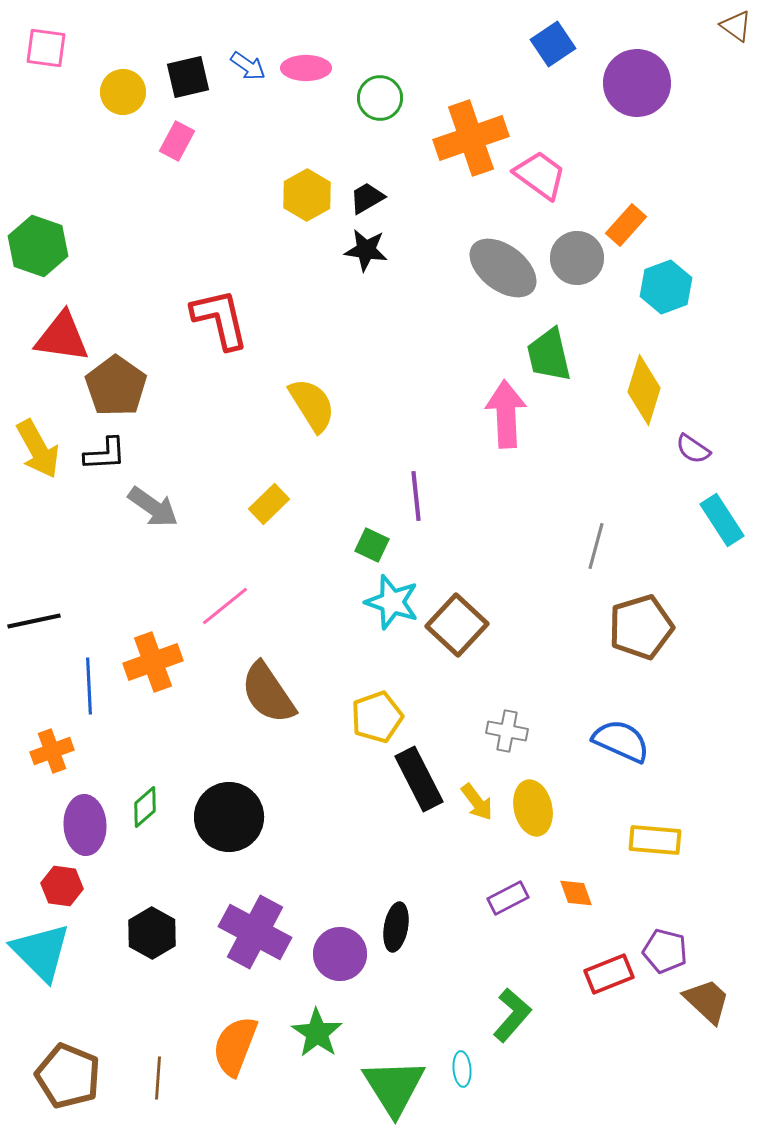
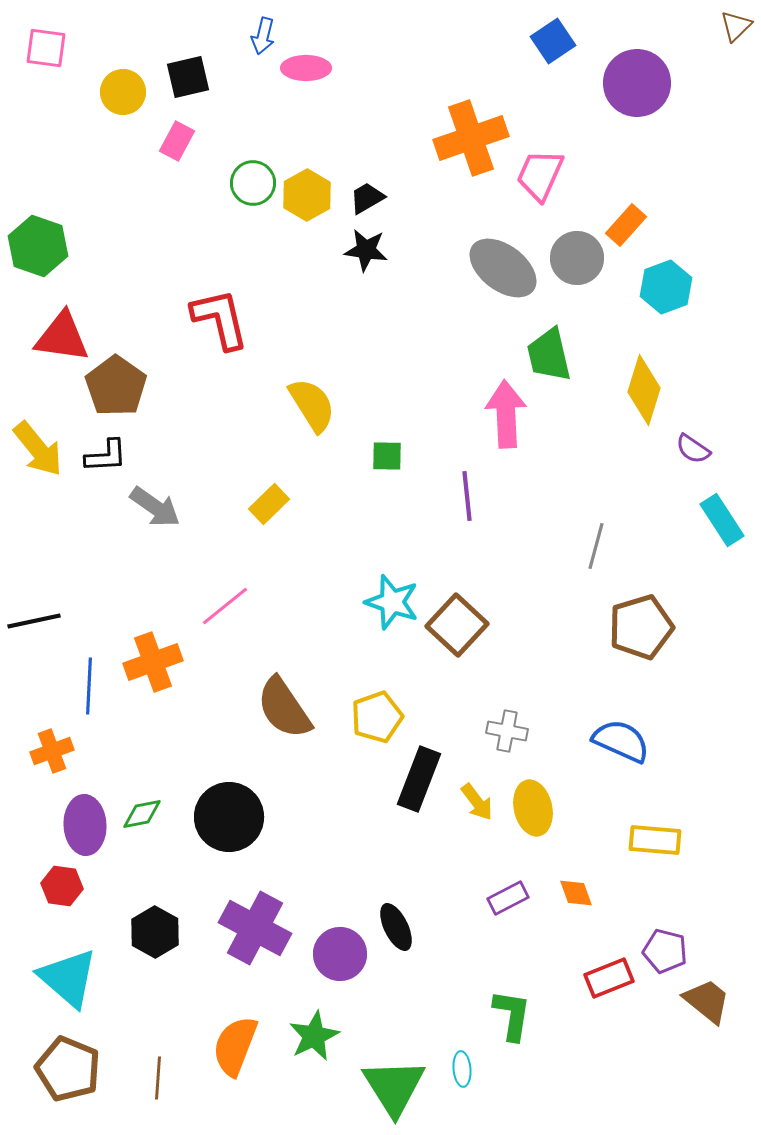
brown triangle at (736, 26): rotated 40 degrees clockwise
blue square at (553, 44): moved 3 px up
blue arrow at (248, 66): moved 15 px right, 30 px up; rotated 69 degrees clockwise
green circle at (380, 98): moved 127 px left, 85 px down
pink trapezoid at (540, 175): rotated 102 degrees counterclockwise
yellow arrow at (38, 449): rotated 10 degrees counterclockwise
black L-shape at (105, 454): moved 1 px right, 2 px down
purple line at (416, 496): moved 51 px right
gray arrow at (153, 507): moved 2 px right
green square at (372, 545): moved 15 px right, 89 px up; rotated 24 degrees counterclockwise
blue line at (89, 686): rotated 6 degrees clockwise
brown semicircle at (268, 693): moved 16 px right, 15 px down
black rectangle at (419, 779): rotated 48 degrees clockwise
green diamond at (145, 807): moved 3 px left, 7 px down; rotated 30 degrees clockwise
black ellipse at (396, 927): rotated 36 degrees counterclockwise
purple cross at (255, 932): moved 4 px up
black hexagon at (152, 933): moved 3 px right, 1 px up
cyan triangle at (41, 952): moved 27 px right, 26 px down; rotated 4 degrees counterclockwise
red rectangle at (609, 974): moved 4 px down
brown trapezoid at (707, 1001): rotated 4 degrees counterclockwise
green L-shape at (512, 1015): rotated 32 degrees counterclockwise
green star at (317, 1033): moved 3 px left, 3 px down; rotated 12 degrees clockwise
brown pentagon at (68, 1076): moved 7 px up
